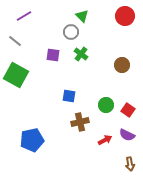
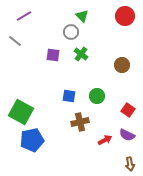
green square: moved 5 px right, 37 px down
green circle: moved 9 px left, 9 px up
